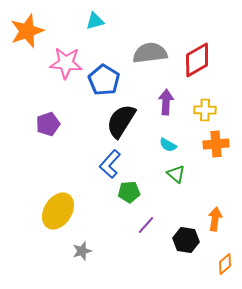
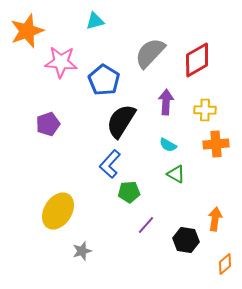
gray semicircle: rotated 40 degrees counterclockwise
pink star: moved 5 px left, 1 px up
green triangle: rotated 12 degrees counterclockwise
